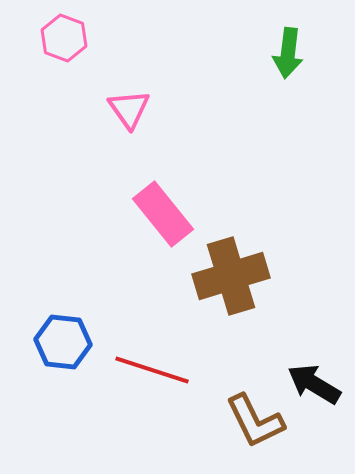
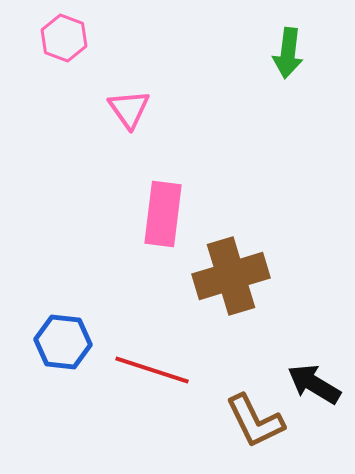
pink rectangle: rotated 46 degrees clockwise
